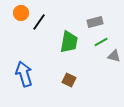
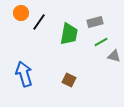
green trapezoid: moved 8 px up
